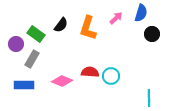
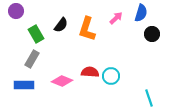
orange L-shape: moved 1 px left, 1 px down
green rectangle: rotated 24 degrees clockwise
purple circle: moved 33 px up
cyan line: rotated 18 degrees counterclockwise
